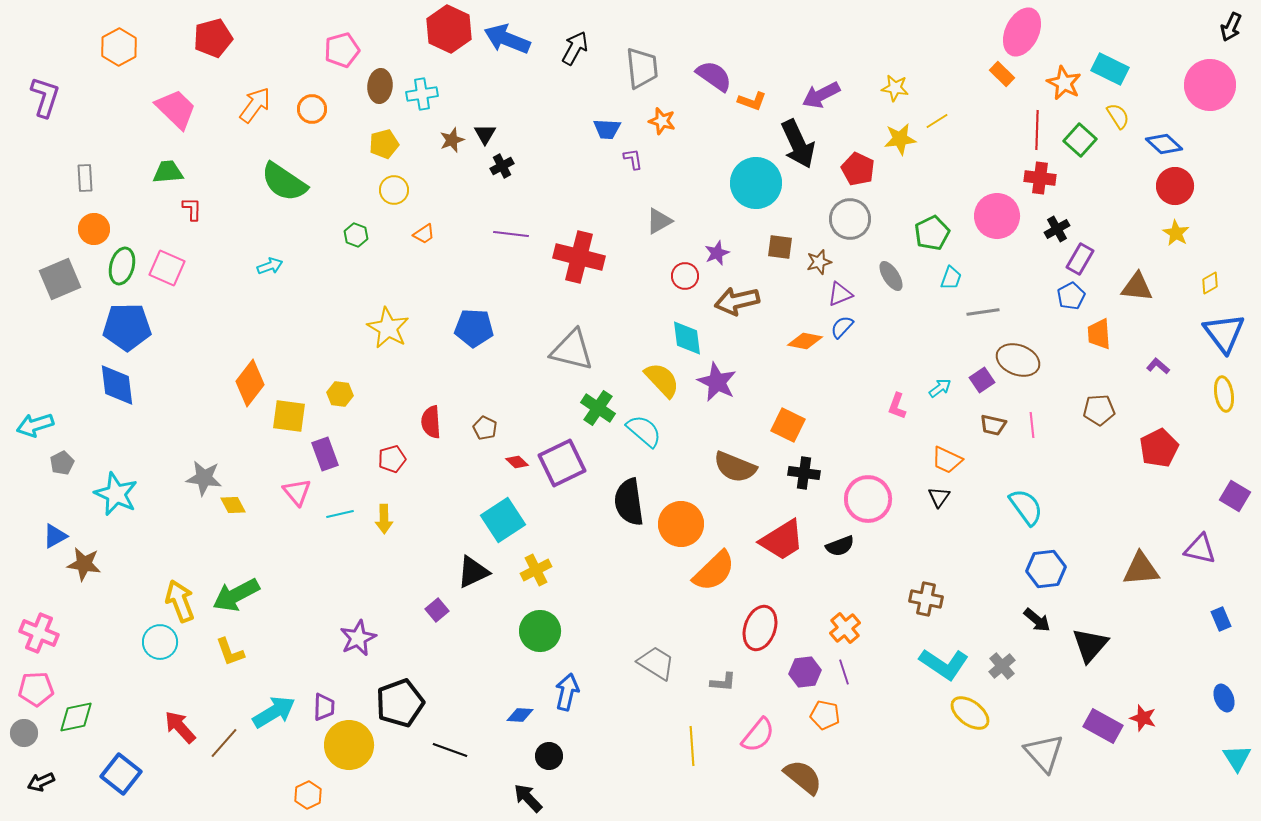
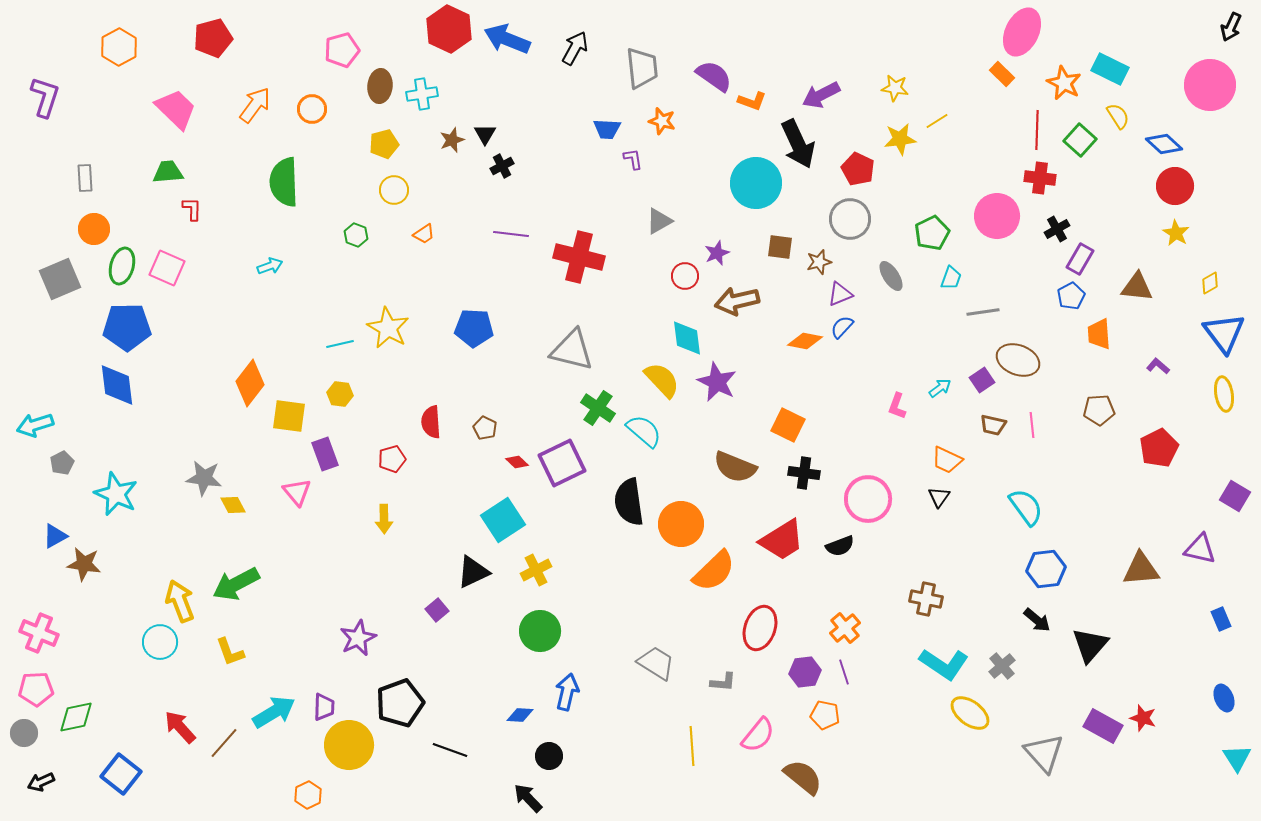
green semicircle at (284, 182): rotated 54 degrees clockwise
cyan line at (340, 514): moved 170 px up
green arrow at (236, 595): moved 11 px up
